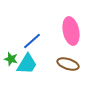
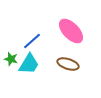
pink ellipse: rotated 32 degrees counterclockwise
cyan trapezoid: moved 2 px right
